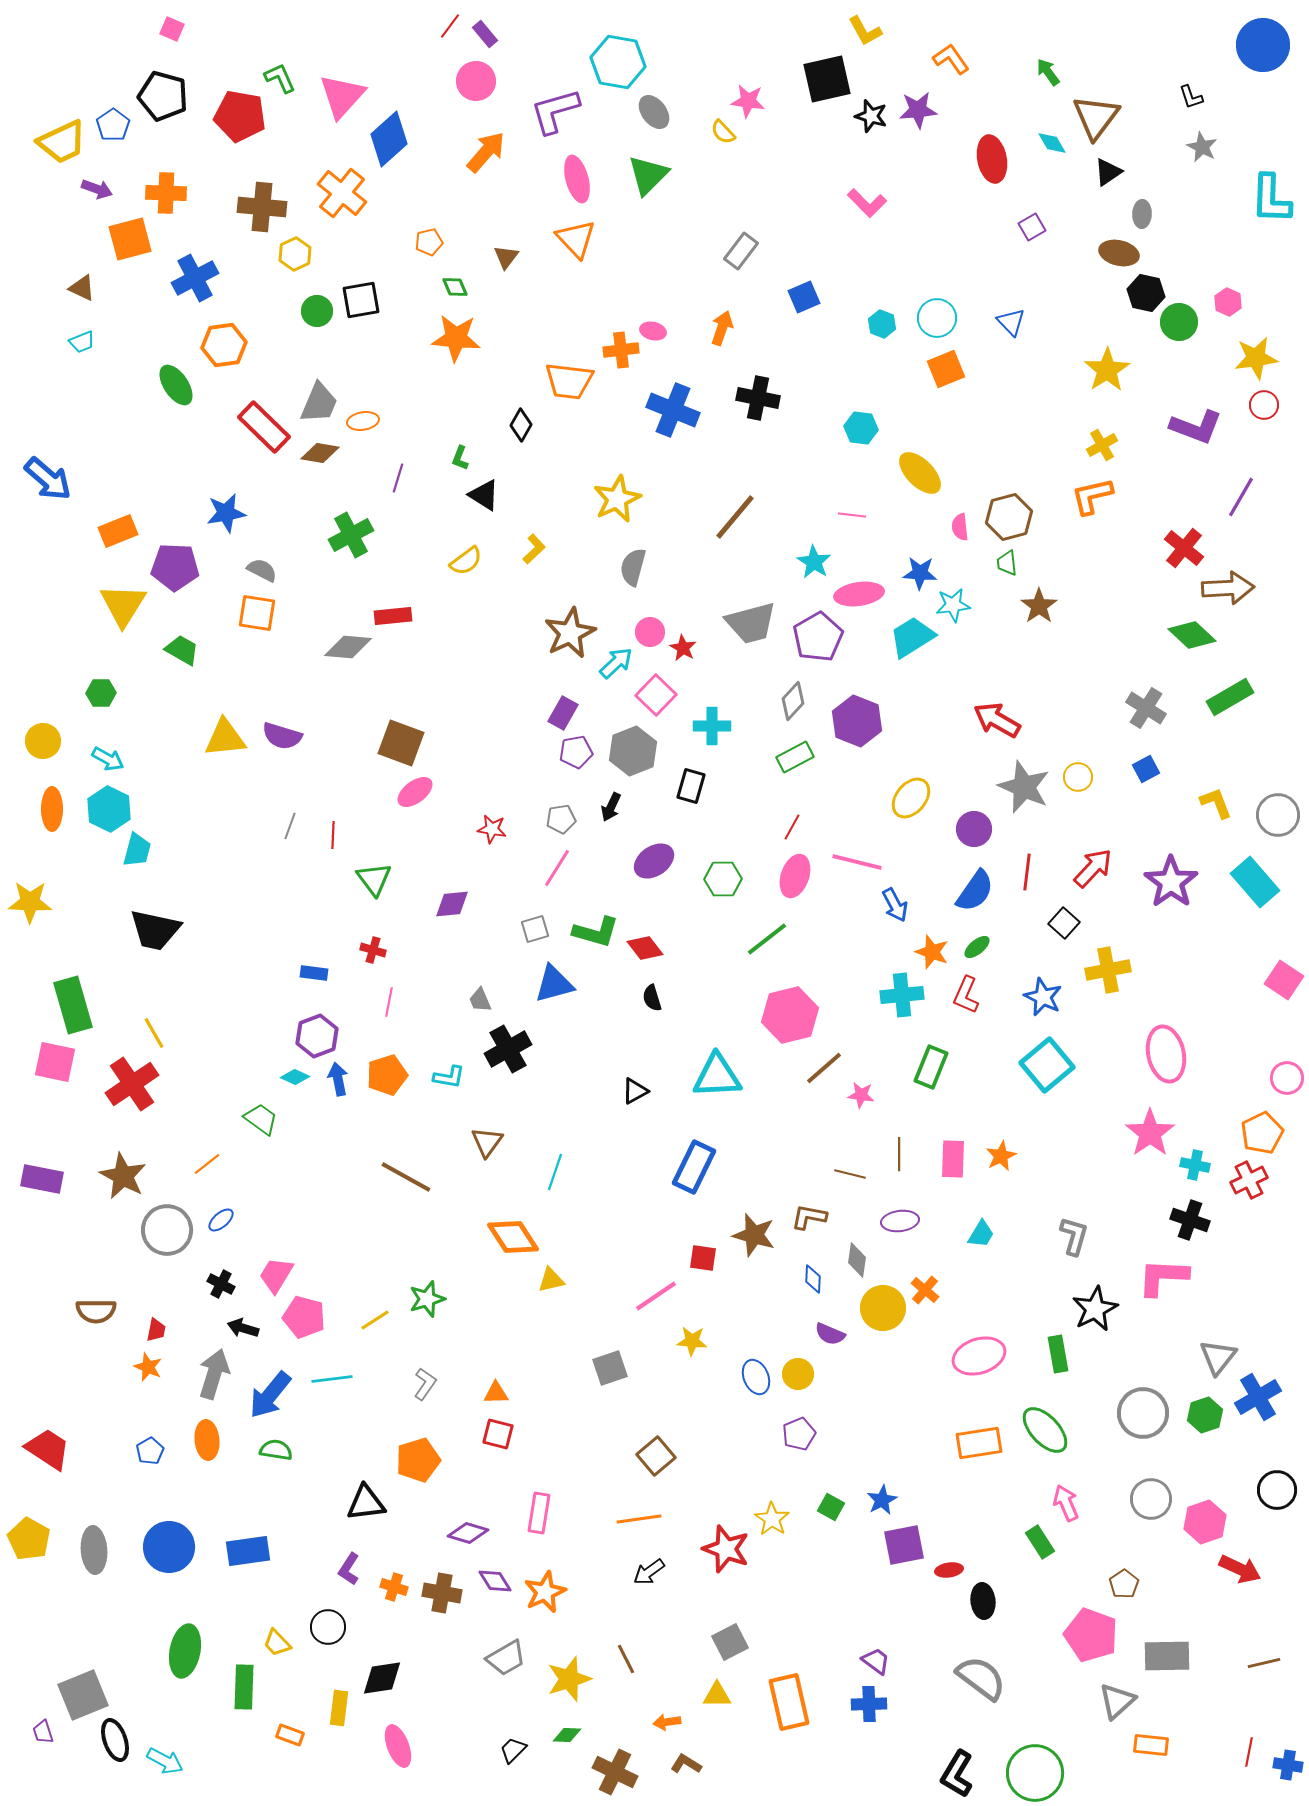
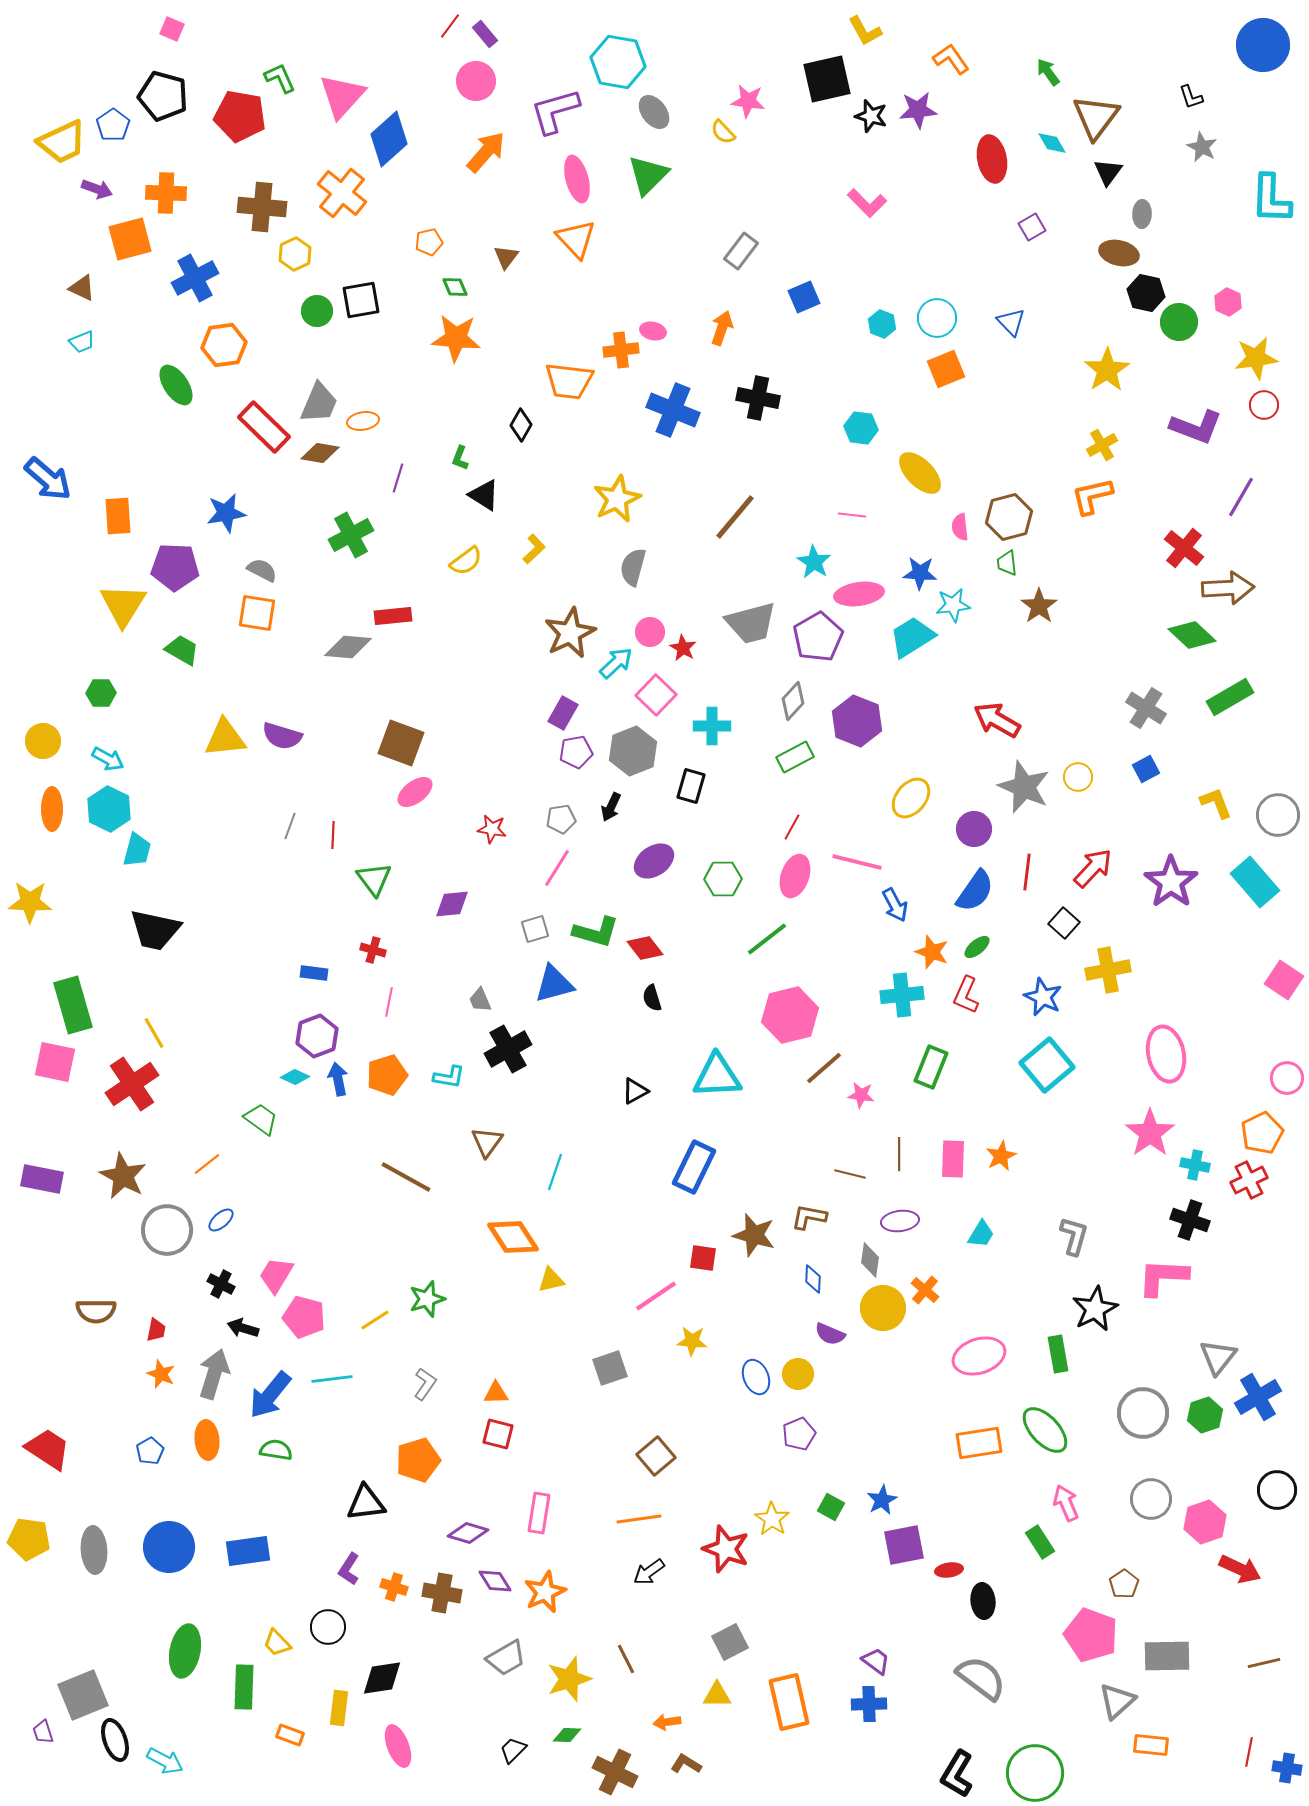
black triangle at (1108, 172): rotated 20 degrees counterclockwise
orange rectangle at (118, 531): moved 15 px up; rotated 72 degrees counterclockwise
gray diamond at (857, 1260): moved 13 px right
orange star at (148, 1367): moved 13 px right, 7 px down
yellow pentagon at (29, 1539): rotated 21 degrees counterclockwise
blue cross at (1288, 1765): moved 1 px left, 3 px down
